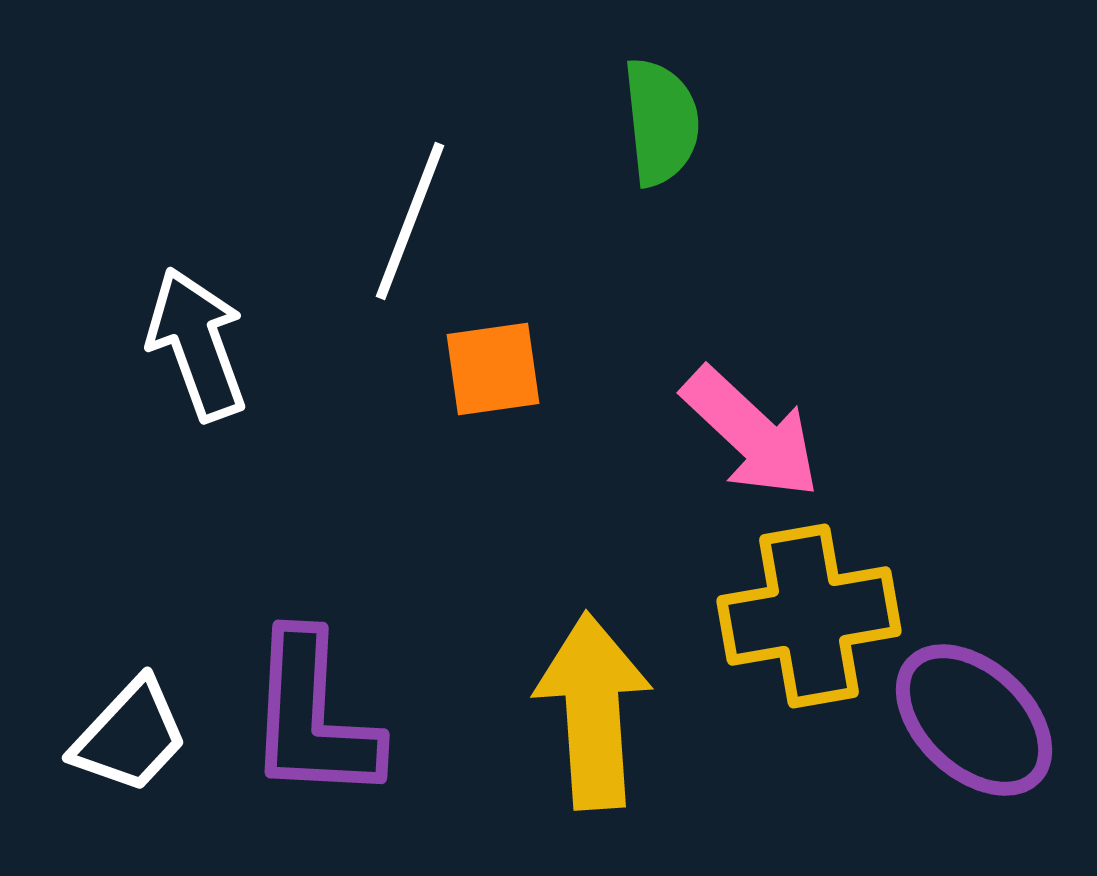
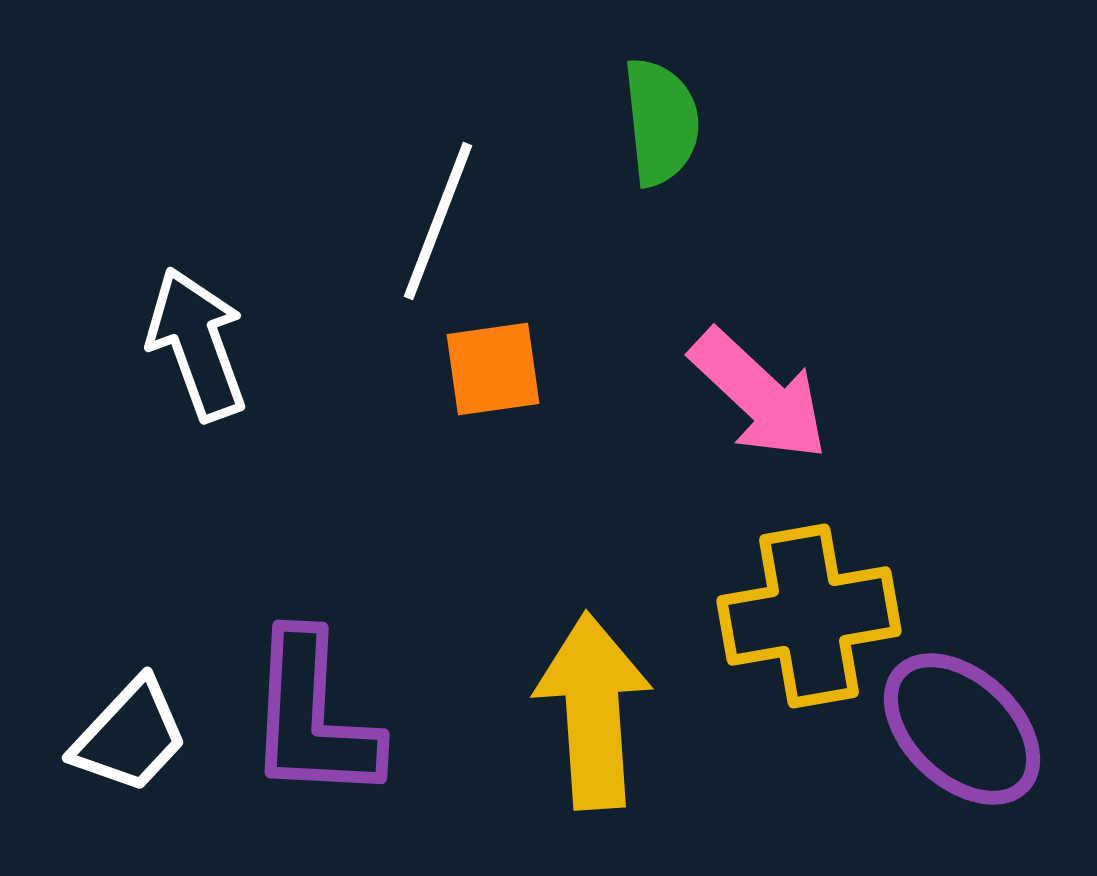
white line: moved 28 px right
pink arrow: moved 8 px right, 38 px up
purple ellipse: moved 12 px left, 9 px down
